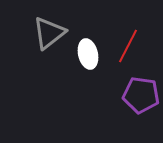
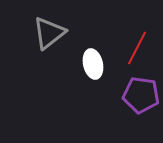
red line: moved 9 px right, 2 px down
white ellipse: moved 5 px right, 10 px down
